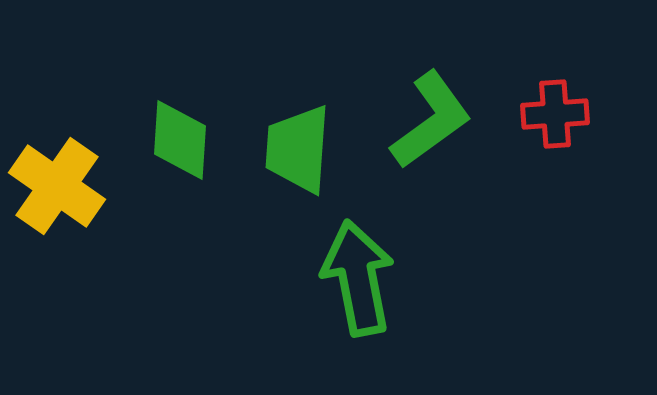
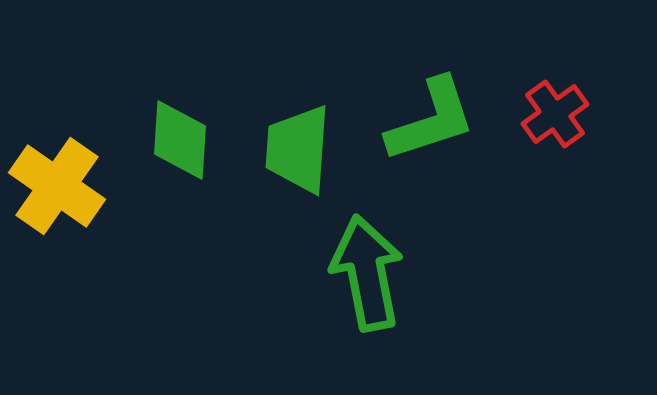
red cross: rotated 32 degrees counterclockwise
green L-shape: rotated 18 degrees clockwise
green arrow: moved 9 px right, 5 px up
